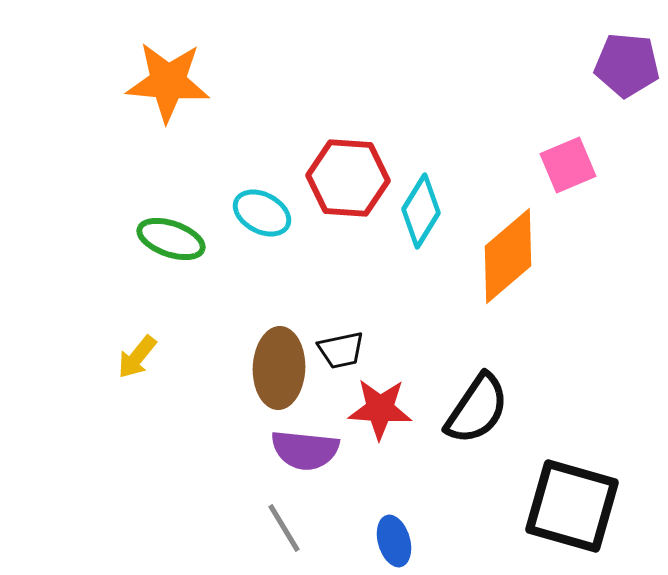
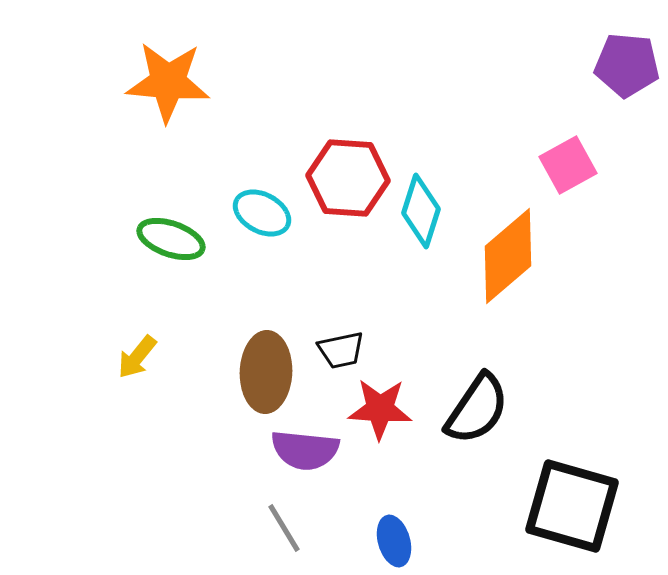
pink square: rotated 6 degrees counterclockwise
cyan diamond: rotated 14 degrees counterclockwise
brown ellipse: moved 13 px left, 4 px down
